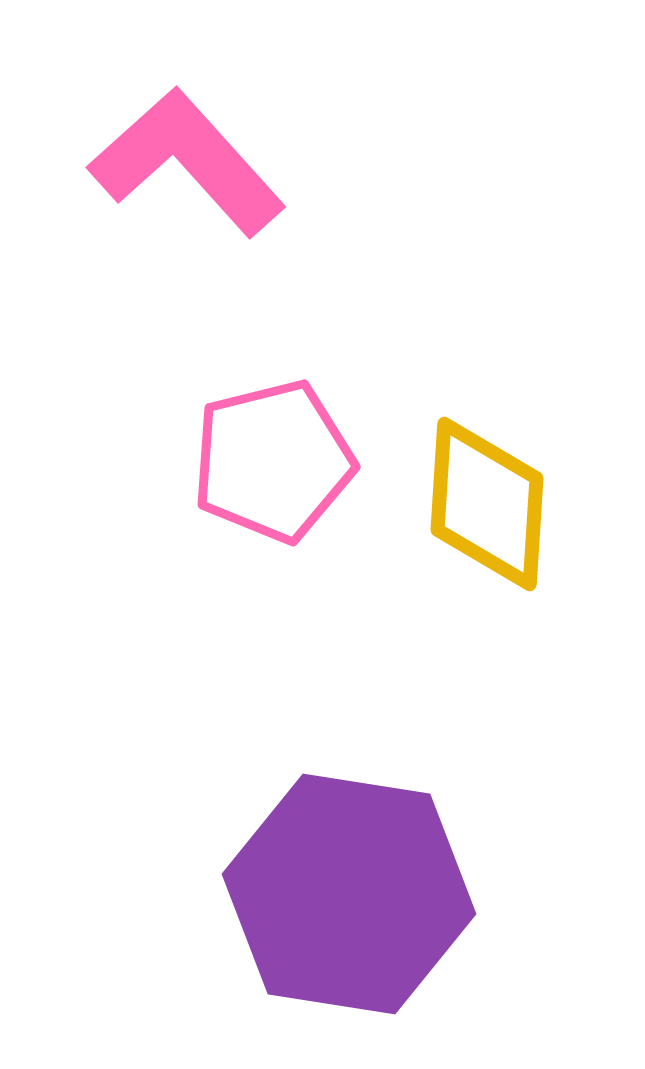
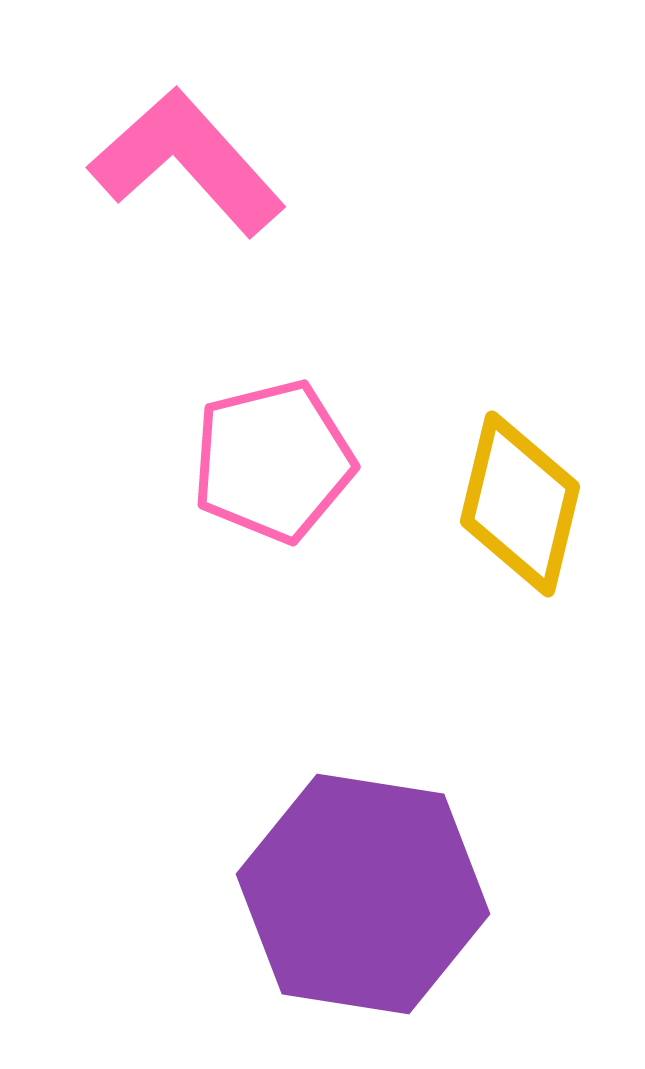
yellow diamond: moved 33 px right; rotated 10 degrees clockwise
purple hexagon: moved 14 px right
